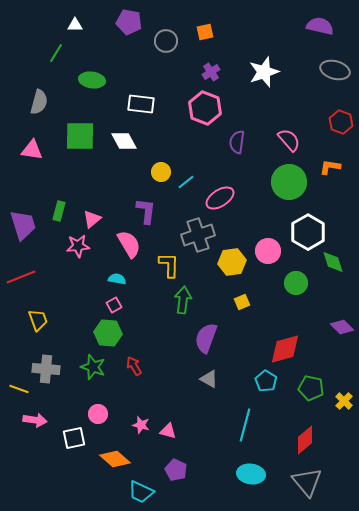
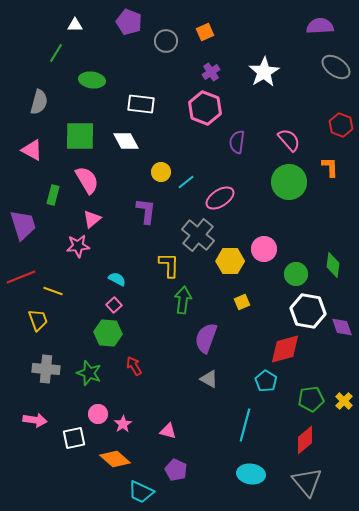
purple pentagon at (129, 22): rotated 10 degrees clockwise
purple semicircle at (320, 26): rotated 16 degrees counterclockwise
orange square at (205, 32): rotated 12 degrees counterclockwise
gray ellipse at (335, 70): moved 1 px right, 3 px up; rotated 20 degrees clockwise
white star at (264, 72): rotated 12 degrees counterclockwise
red hexagon at (341, 122): moved 3 px down
white diamond at (124, 141): moved 2 px right
pink triangle at (32, 150): rotated 20 degrees clockwise
orange L-shape at (330, 167): rotated 80 degrees clockwise
green rectangle at (59, 211): moved 6 px left, 16 px up
white hexagon at (308, 232): moved 79 px down; rotated 20 degrees counterclockwise
gray cross at (198, 235): rotated 32 degrees counterclockwise
pink semicircle at (129, 244): moved 42 px left, 64 px up
pink circle at (268, 251): moved 4 px left, 2 px up
yellow hexagon at (232, 262): moved 2 px left, 1 px up; rotated 8 degrees clockwise
green diamond at (333, 262): moved 3 px down; rotated 25 degrees clockwise
cyan semicircle at (117, 279): rotated 18 degrees clockwise
green circle at (296, 283): moved 9 px up
pink square at (114, 305): rotated 14 degrees counterclockwise
purple diamond at (342, 327): rotated 25 degrees clockwise
green star at (93, 367): moved 4 px left, 6 px down
green pentagon at (311, 388): moved 11 px down; rotated 20 degrees counterclockwise
yellow line at (19, 389): moved 34 px right, 98 px up
pink star at (141, 425): moved 18 px left, 1 px up; rotated 24 degrees clockwise
